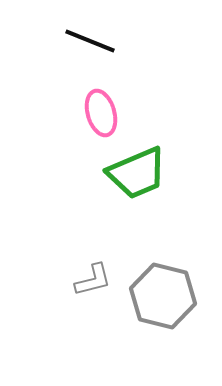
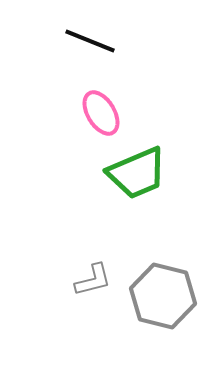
pink ellipse: rotated 15 degrees counterclockwise
